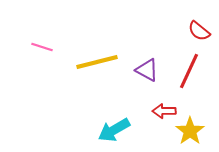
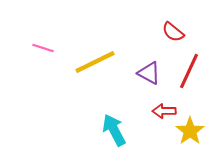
red semicircle: moved 26 px left, 1 px down
pink line: moved 1 px right, 1 px down
yellow line: moved 2 px left; rotated 12 degrees counterclockwise
purple triangle: moved 2 px right, 3 px down
cyan arrow: rotated 92 degrees clockwise
